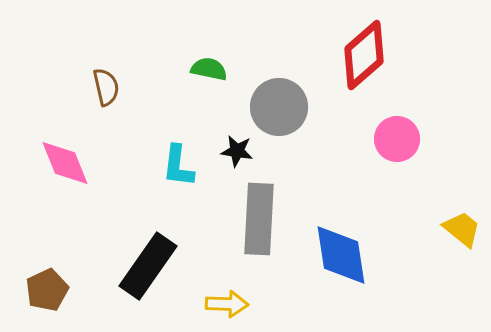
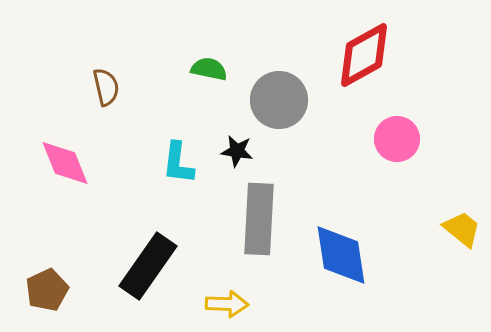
red diamond: rotated 12 degrees clockwise
gray circle: moved 7 px up
cyan L-shape: moved 3 px up
